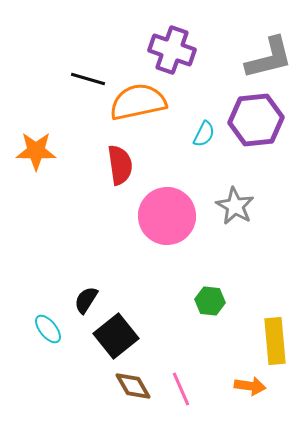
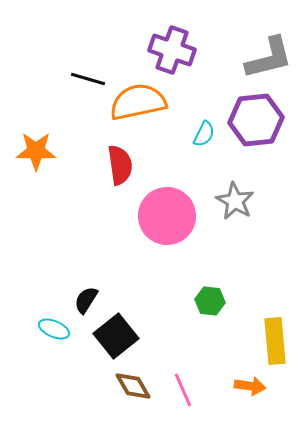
gray star: moved 5 px up
cyan ellipse: moved 6 px right; rotated 28 degrees counterclockwise
pink line: moved 2 px right, 1 px down
